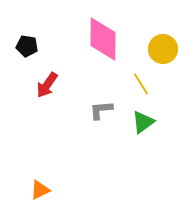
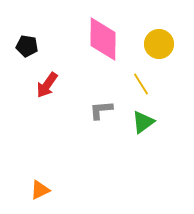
yellow circle: moved 4 px left, 5 px up
